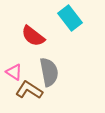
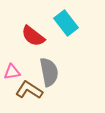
cyan rectangle: moved 4 px left, 5 px down
pink triangle: moved 2 px left; rotated 42 degrees counterclockwise
